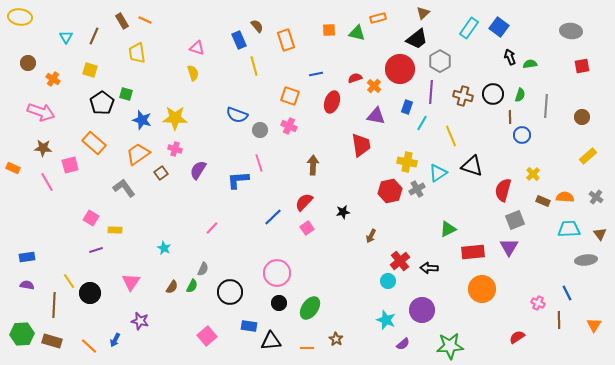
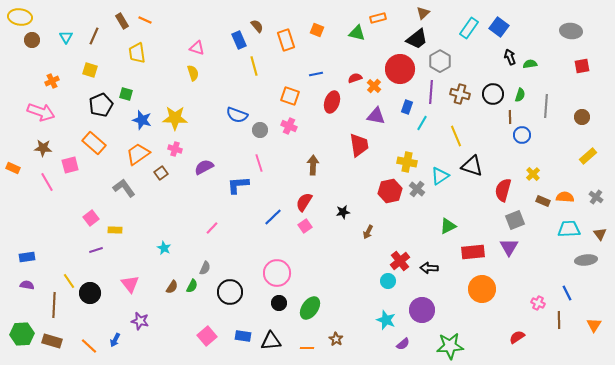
orange square at (329, 30): moved 12 px left; rotated 24 degrees clockwise
brown circle at (28, 63): moved 4 px right, 23 px up
orange cross at (53, 79): moved 1 px left, 2 px down; rotated 32 degrees clockwise
brown cross at (463, 96): moved 3 px left, 2 px up
black pentagon at (102, 103): moved 1 px left, 2 px down; rotated 10 degrees clockwise
yellow line at (451, 136): moved 5 px right
red trapezoid at (361, 145): moved 2 px left
purple semicircle at (198, 170): moved 6 px right, 3 px up; rotated 30 degrees clockwise
cyan triangle at (438, 173): moved 2 px right, 3 px down
blue L-shape at (238, 180): moved 5 px down
gray cross at (417, 189): rotated 21 degrees counterclockwise
red semicircle at (304, 202): rotated 12 degrees counterclockwise
pink square at (91, 218): rotated 21 degrees clockwise
pink square at (307, 228): moved 2 px left, 2 px up
green triangle at (448, 229): moved 3 px up
brown arrow at (371, 236): moved 3 px left, 4 px up
gray semicircle at (203, 269): moved 2 px right, 1 px up
pink triangle at (131, 282): moved 1 px left, 2 px down; rotated 12 degrees counterclockwise
blue rectangle at (249, 326): moved 6 px left, 10 px down
